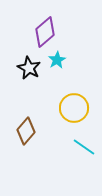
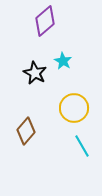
purple diamond: moved 11 px up
cyan star: moved 6 px right, 1 px down; rotated 12 degrees counterclockwise
black star: moved 6 px right, 5 px down
cyan line: moved 2 px left, 1 px up; rotated 25 degrees clockwise
